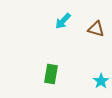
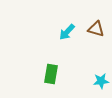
cyan arrow: moved 4 px right, 11 px down
cyan star: rotated 28 degrees clockwise
